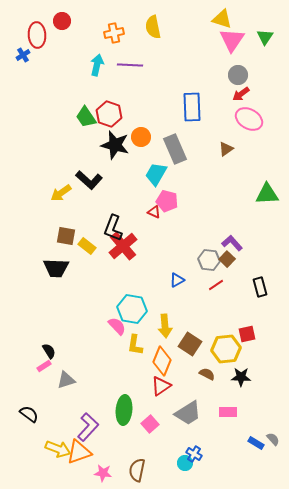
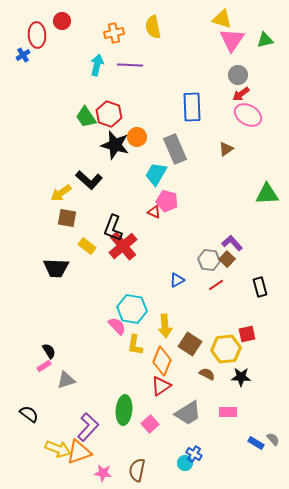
green triangle at (265, 37): moved 3 px down; rotated 42 degrees clockwise
pink ellipse at (249, 119): moved 1 px left, 4 px up
orange circle at (141, 137): moved 4 px left
brown square at (66, 236): moved 1 px right, 18 px up
